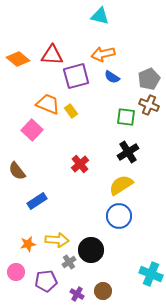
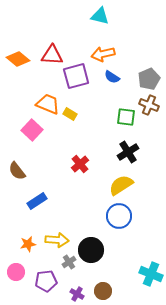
yellow rectangle: moved 1 px left, 3 px down; rotated 24 degrees counterclockwise
